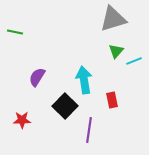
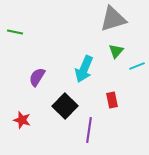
cyan line: moved 3 px right, 5 px down
cyan arrow: moved 11 px up; rotated 148 degrees counterclockwise
red star: rotated 18 degrees clockwise
